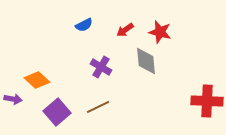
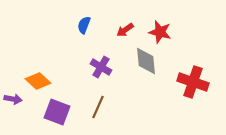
blue semicircle: rotated 138 degrees clockwise
orange diamond: moved 1 px right, 1 px down
red cross: moved 14 px left, 19 px up; rotated 16 degrees clockwise
brown line: rotated 40 degrees counterclockwise
purple square: rotated 28 degrees counterclockwise
